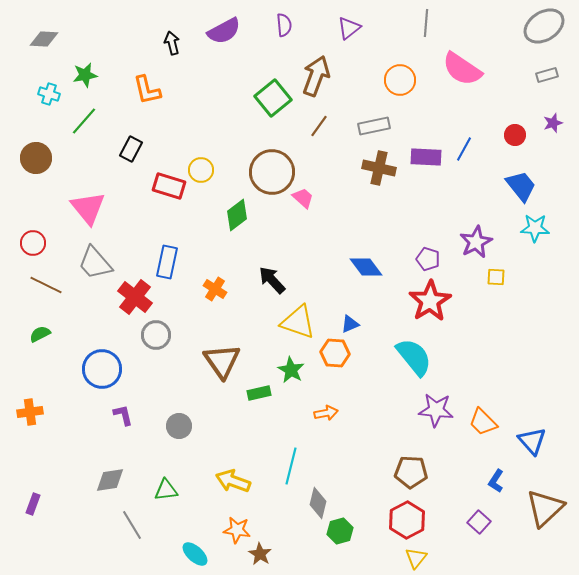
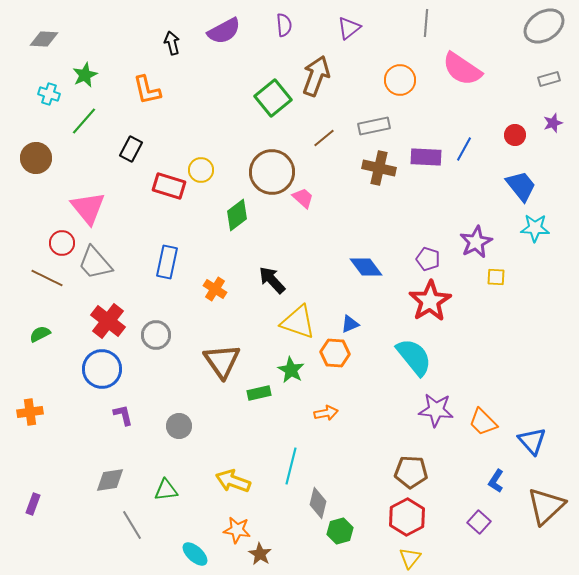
green star at (85, 75): rotated 15 degrees counterclockwise
gray rectangle at (547, 75): moved 2 px right, 4 px down
brown line at (319, 126): moved 5 px right, 12 px down; rotated 15 degrees clockwise
red circle at (33, 243): moved 29 px right
brown line at (46, 285): moved 1 px right, 7 px up
red cross at (135, 297): moved 27 px left, 24 px down
brown triangle at (545, 508): moved 1 px right, 2 px up
red hexagon at (407, 520): moved 3 px up
yellow triangle at (416, 558): moved 6 px left
